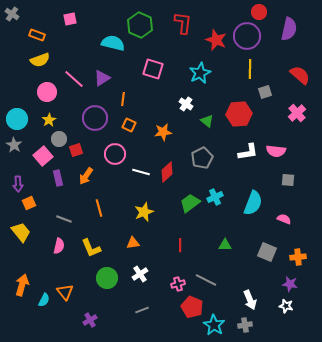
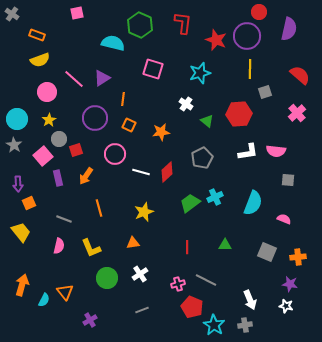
pink square at (70, 19): moved 7 px right, 6 px up
cyan star at (200, 73): rotated 10 degrees clockwise
orange star at (163, 132): moved 2 px left
red line at (180, 245): moved 7 px right, 2 px down
